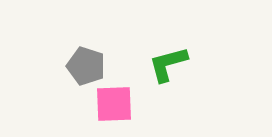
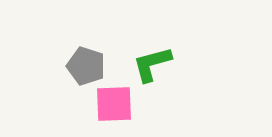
green L-shape: moved 16 px left
